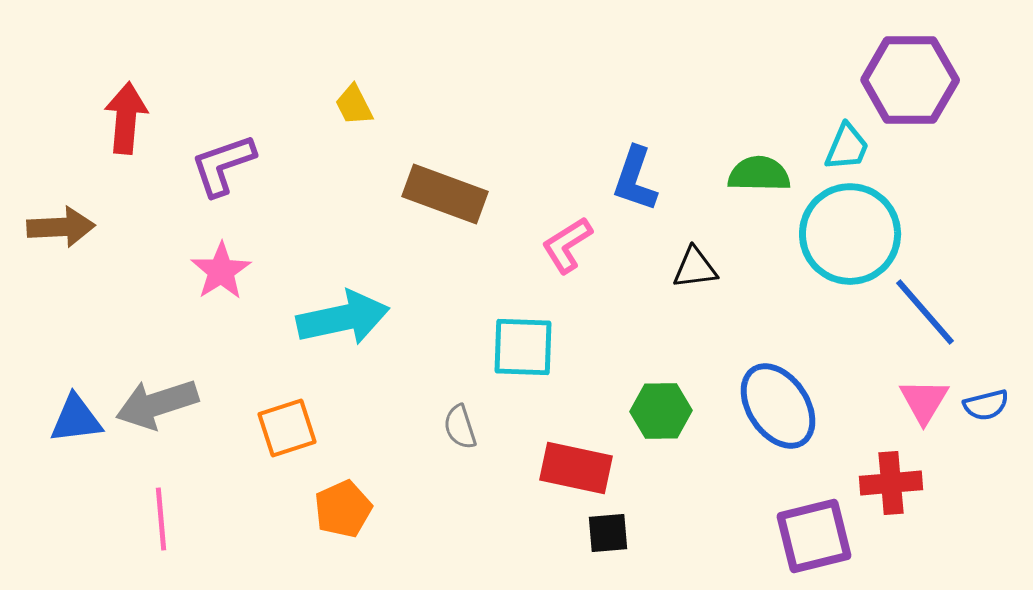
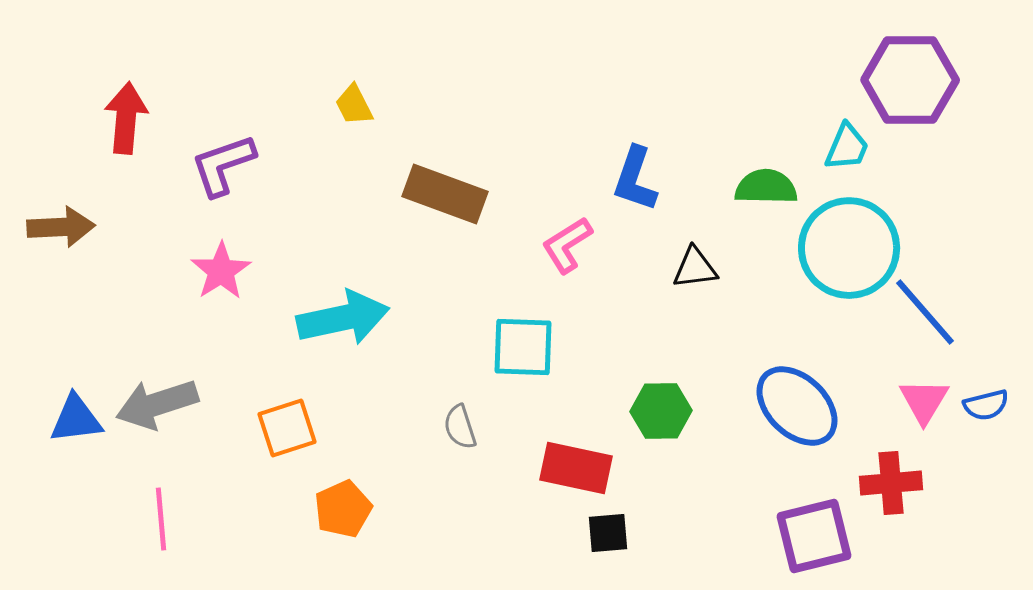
green semicircle: moved 7 px right, 13 px down
cyan circle: moved 1 px left, 14 px down
blue ellipse: moved 19 px right; rotated 12 degrees counterclockwise
